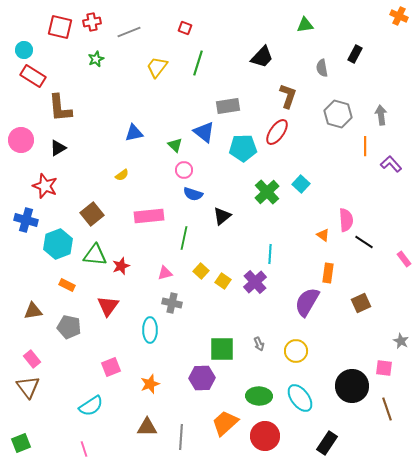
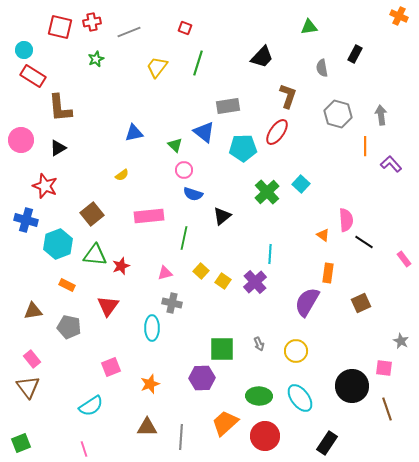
green triangle at (305, 25): moved 4 px right, 2 px down
cyan ellipse at (150, 330): moved 2 px right, 2 px up
